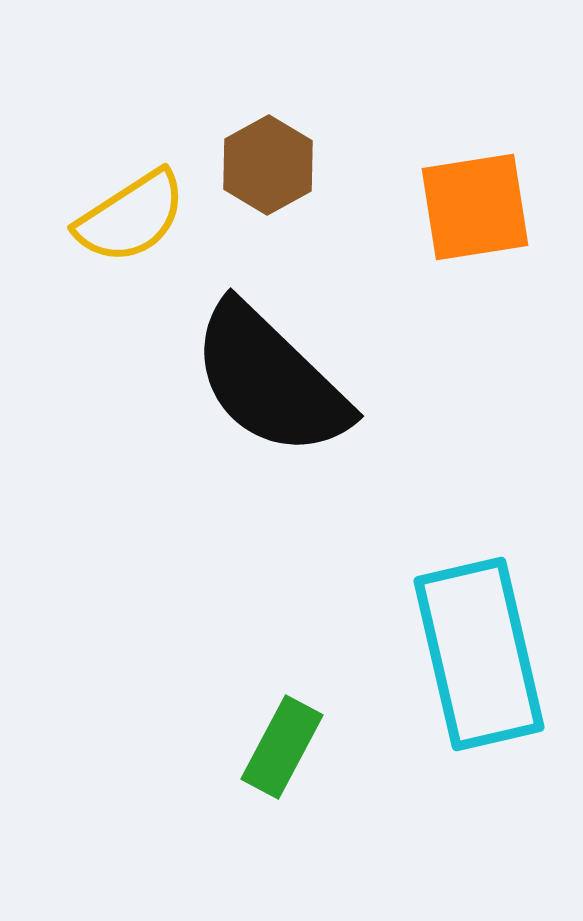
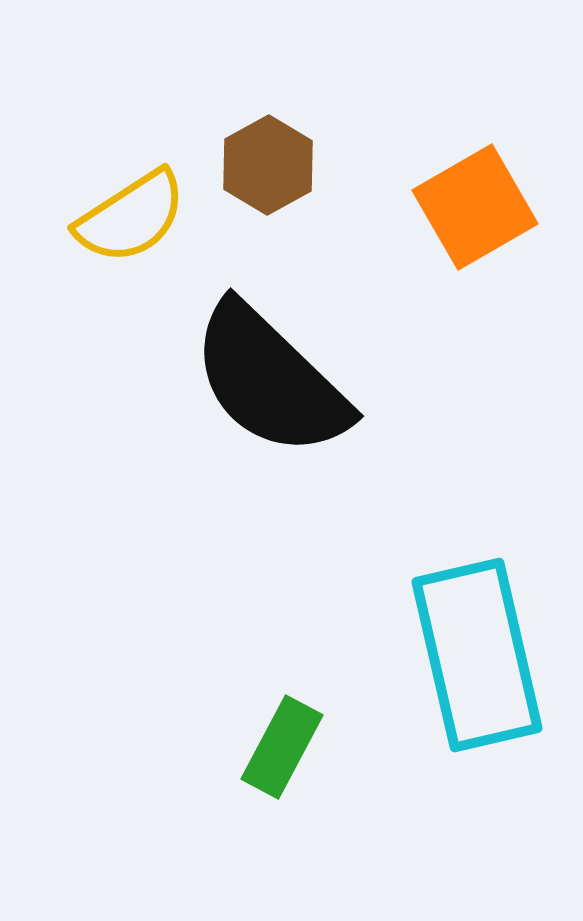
orange square: rotated 21 degrees counterclockwise
cyan rectangle: moved 2 px left, 1 px down
